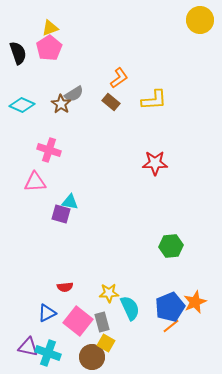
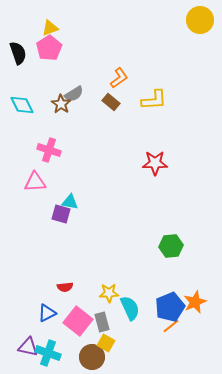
cyan diamond: rotated 40 degrees clockwise
